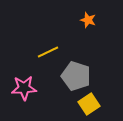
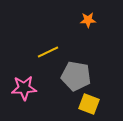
orange star: rotated 21 degrees counterclockwise
gray pentagon: rotated 8 degrees counterclockwise
yellow square: rotated 35 degrees counterclockwise
